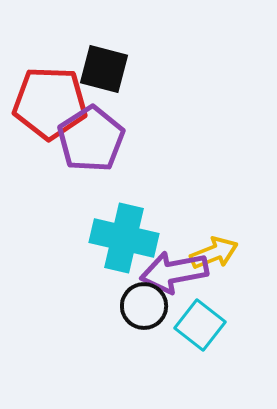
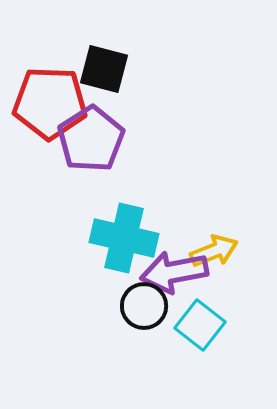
yellow arrow: moved 2 px up
